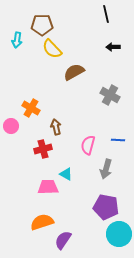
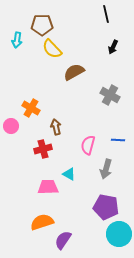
black arrow: rotated 64 degrees counterclockwise
cyan triangle: moved 3 px right
